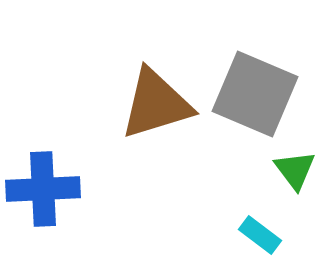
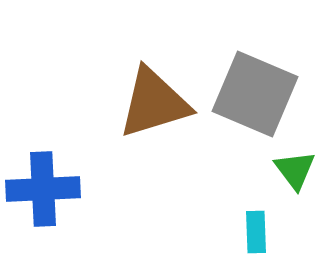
brown triangle: moved 2 px left, 1 px up
cyan rectangle: moved 4 px left, 3 px up; rotated 51 degrees clockwise
